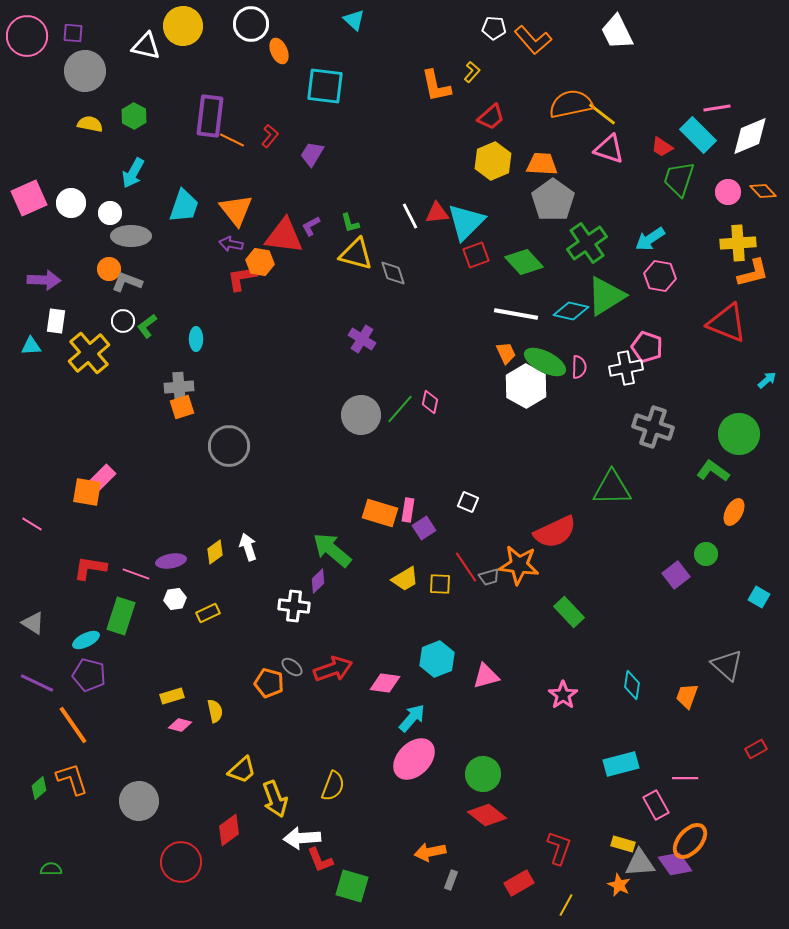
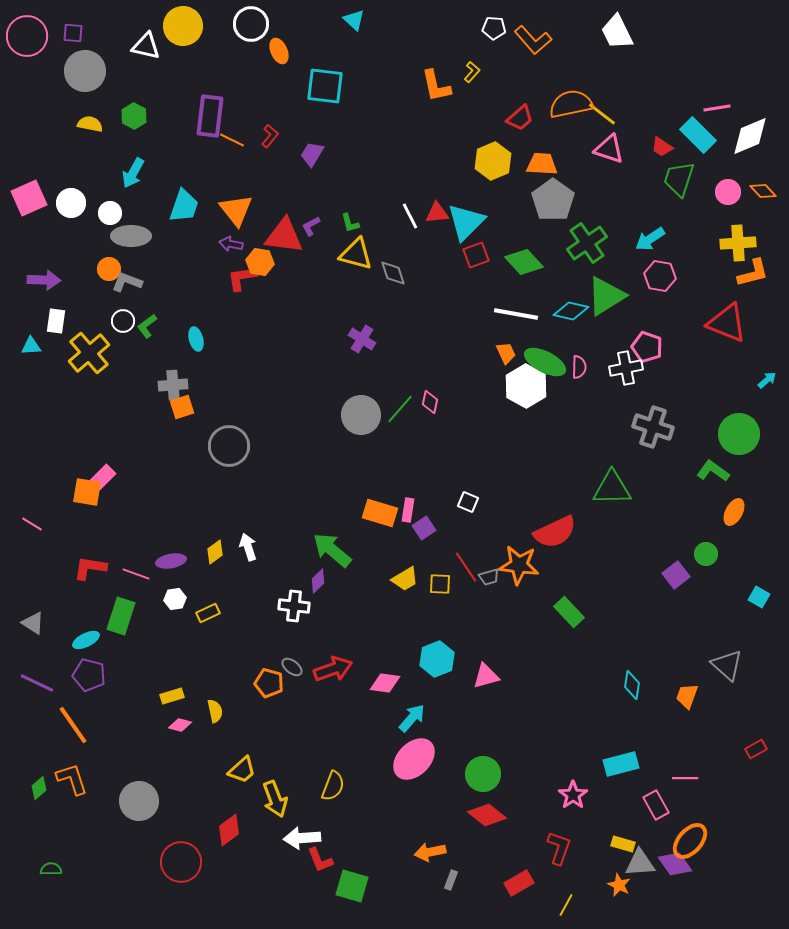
red trapezoid at (491, 117): moved 29 px right, 1 px down
cyan ellipse at (196, 339): rotated 15 degrees counterclockwise
gray cross at (179, 387): moved 6 px left, 2 px up
pink star at (563, 695): moved 10 px right, 100 px down
